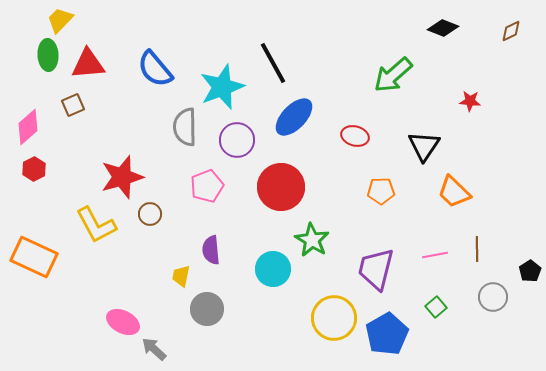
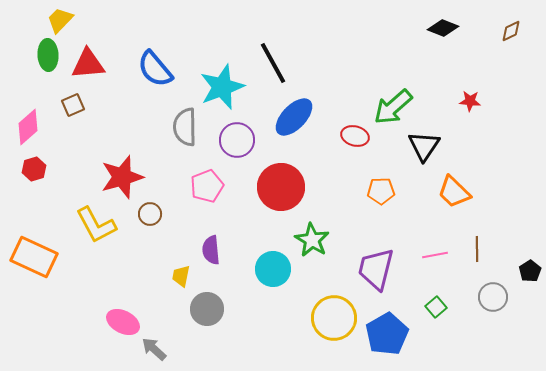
green arrow at (393, 75): moved 32 px down
red hexagon at (34, 169): rotated 10 degrees clockwise
